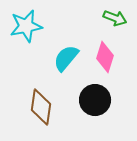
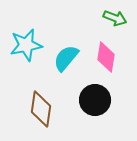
cyan star: moved 19 px down
pink diamond: moved 1 px right; rotated 8 degrees counterclockwise
brown diamond: moved 2 px down
